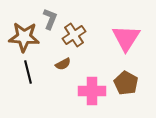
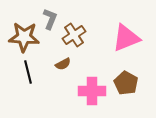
pink triangle: rotated 36 degrees clockwise
